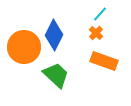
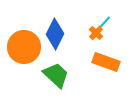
cyan line: moved 4 px right, 9 px down
blue diamond: moved 1 px right, 1 px up
orange rectangle: moved 2 px right, 1 px down
